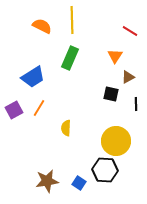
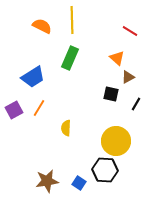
orange triangle: moved 2 px right, 2 px down; rotated 21 degrees counterclockwise
black line: rotated 32 degrees clockwise
